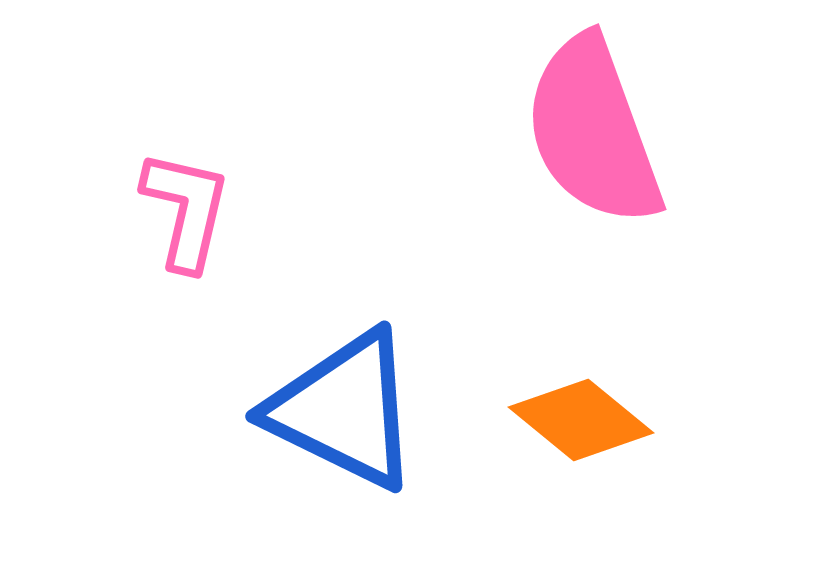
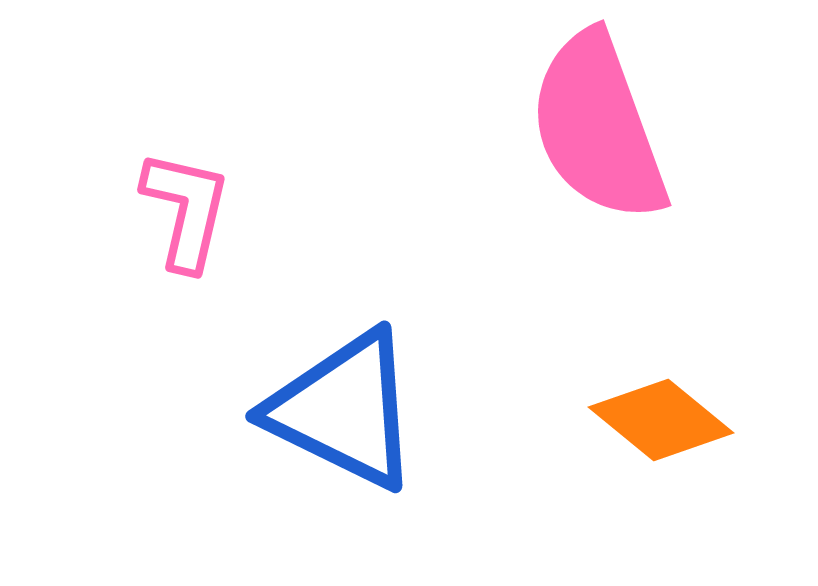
pink semicircle: moved 5 px right, 4 px up
orange diamond: moved 80 px right
